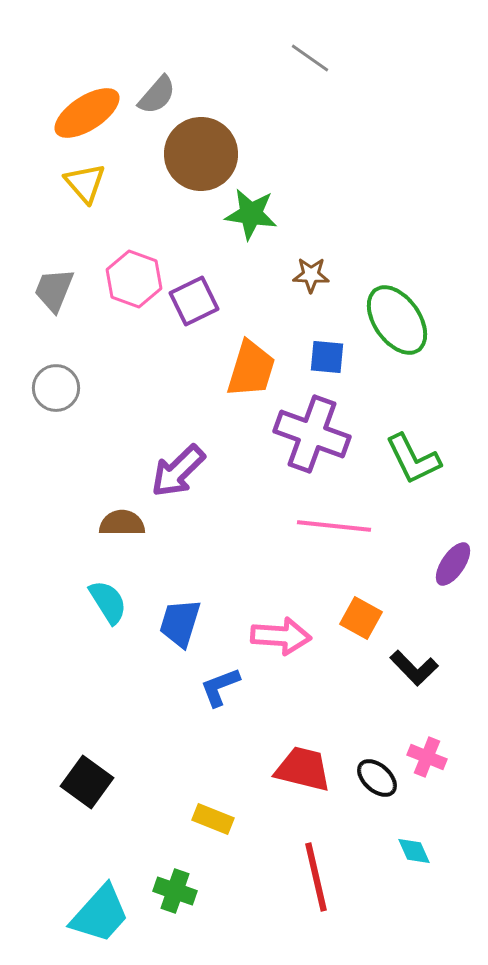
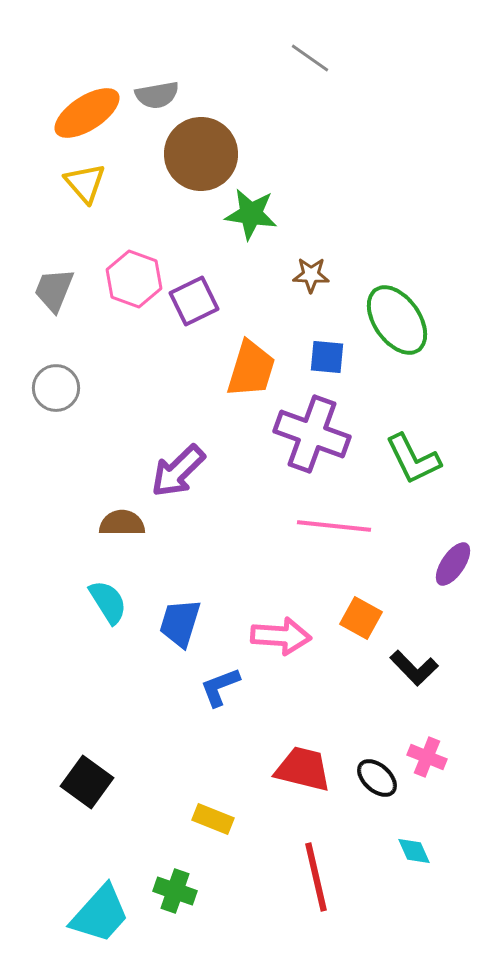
gray semicircle: rotated 39 degrees clockwise
